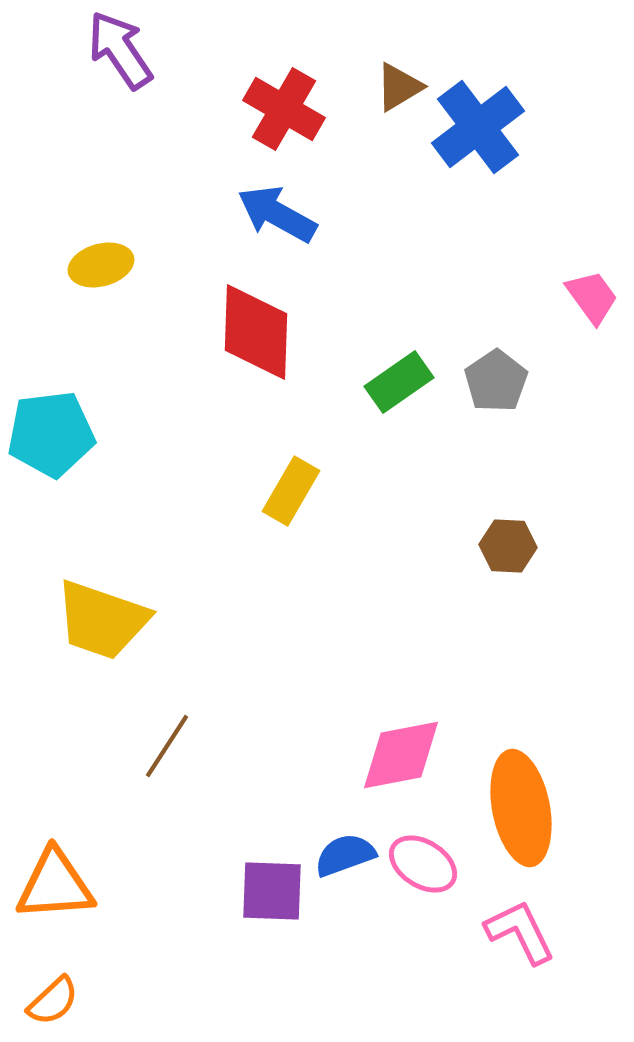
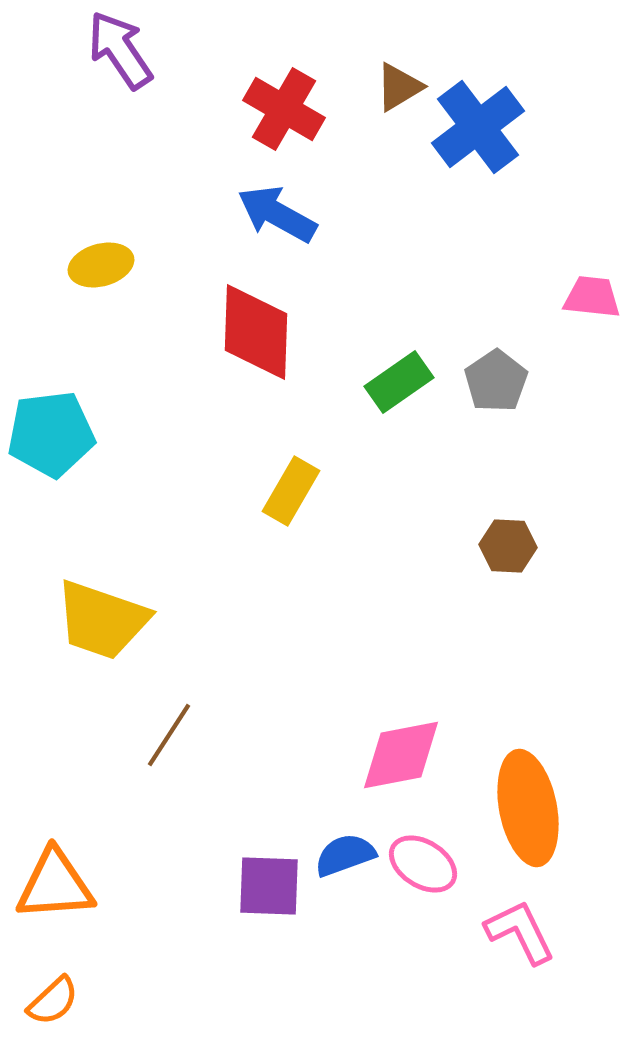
pink trapezoid: rotated 48 degrees counterclockwise
brown line: moved 2 px right, 11 px up
orange ellipse: moved 7 px right
purple square: moved 3 px left, 5 px up
